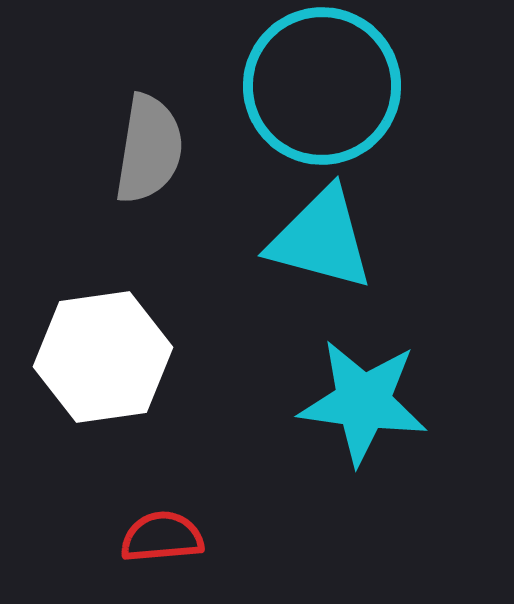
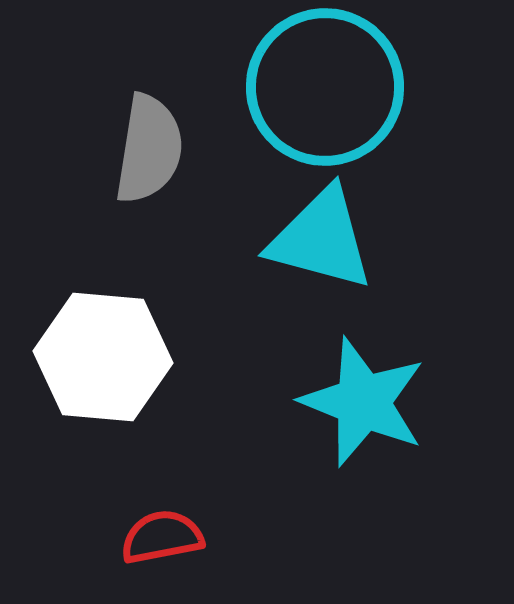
cyan circle: moved 3 px right, 1 px down
white hexagon: rotated 13 degrees clockwise
cyan star: rotated 14 degrees clockwise
red semicircle: rotated 6 degrees counterclockwise
